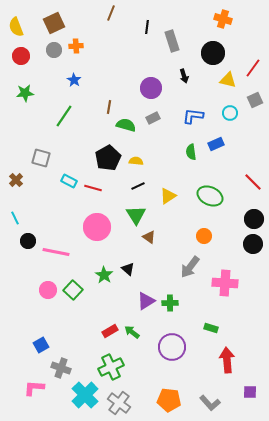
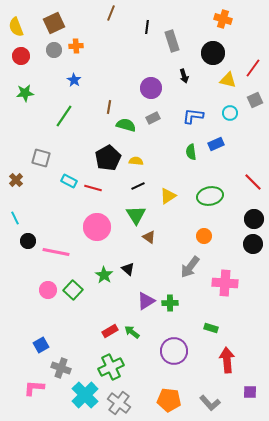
green ellipse at (210, 196): rotated 35 degrees counterclockwise
purple circle at (172, 347): moved 2 px right, 4 px down
